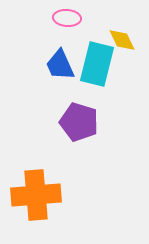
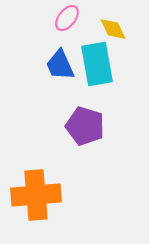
pink ellipse: rotated 56 degrees counterclockwise
yellow diamond: moved 9 px left, 11 px up
cyan rectangle: rotated 24 degrees counterclockwise
purple pentagon: moved 6 px right, 4 px down
